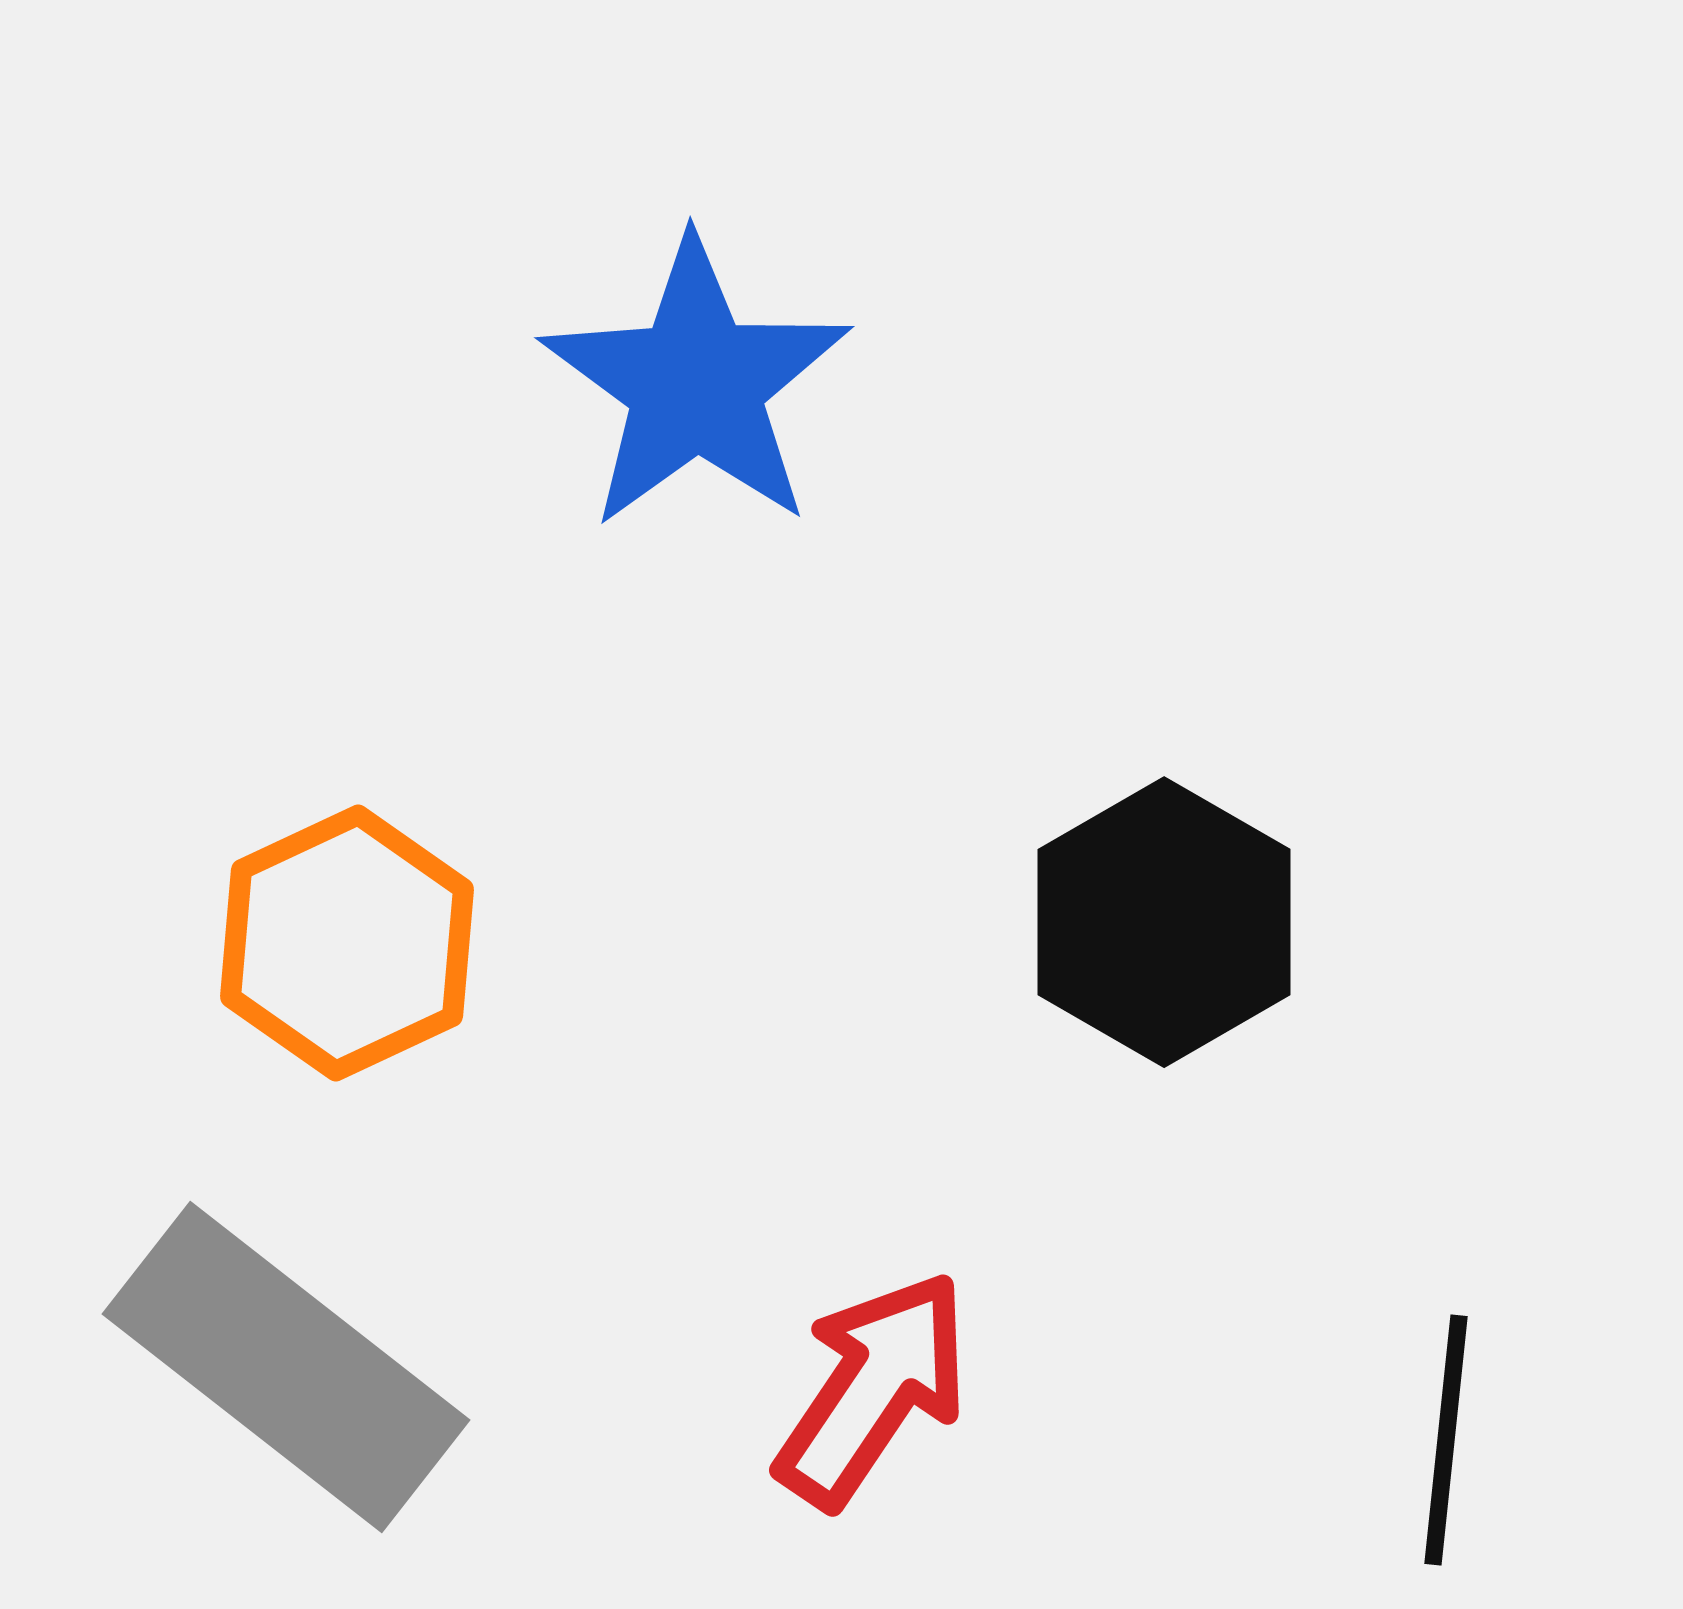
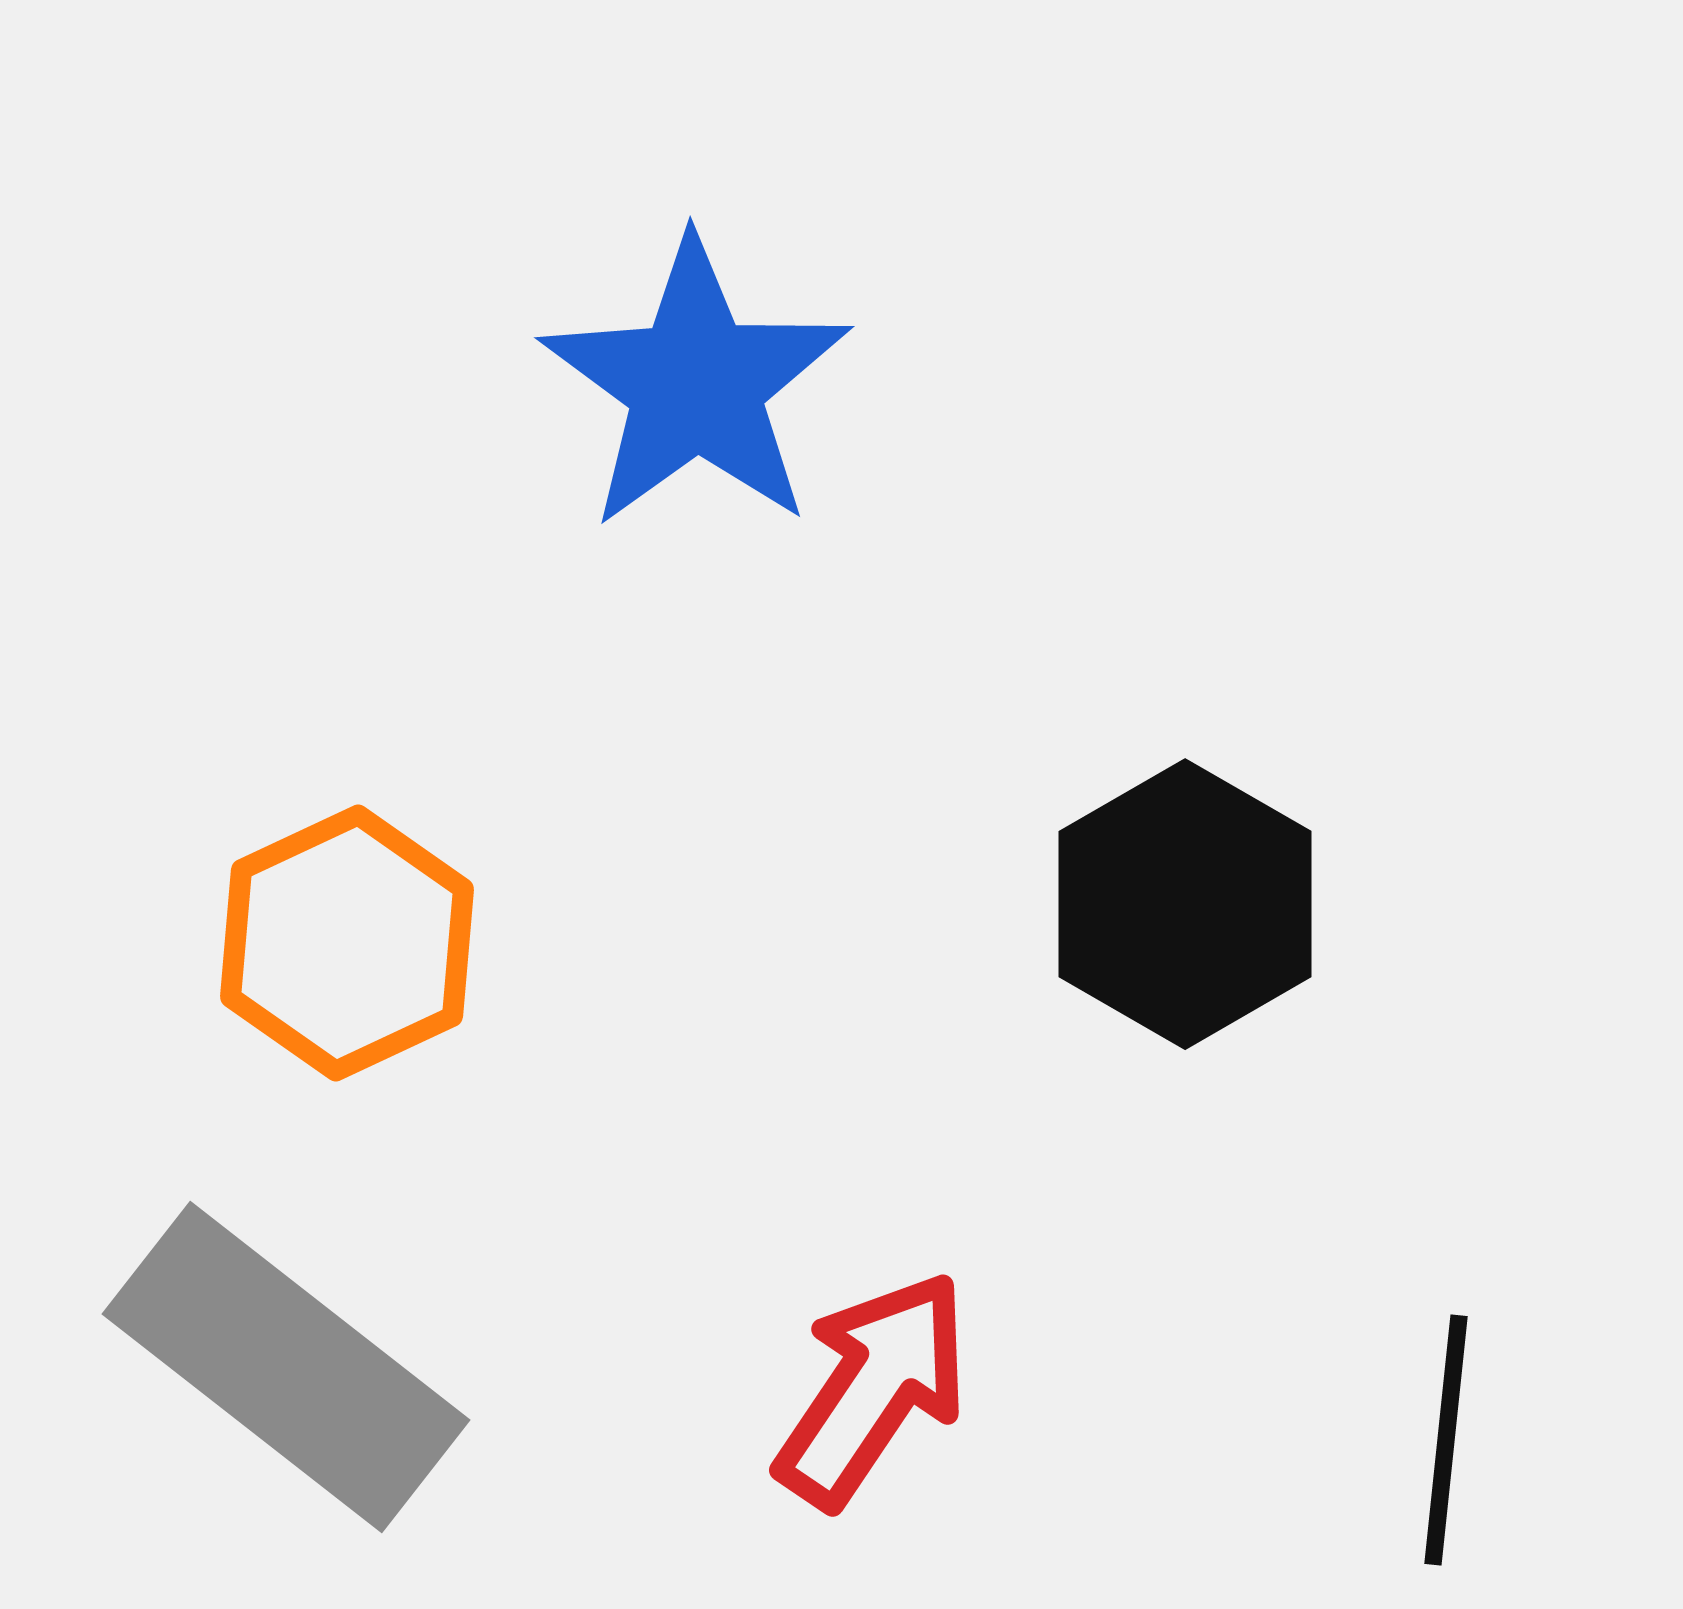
black hexagon: moved 21 px right, 18 px up
